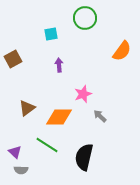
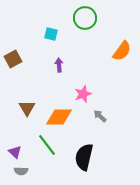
cyan square: rotated 24 degrees clockwise
brown triangle: rotated 24 degrees counterclockwise
green line: rotated 20 degrees clockwise
gray semicircle: moved 1 px down
